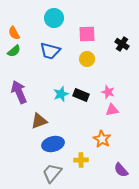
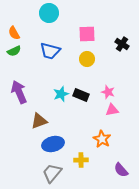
cyan circle: moved 5 px left, 5 px up
green semicircle: rotated 16 degrees clockwise
